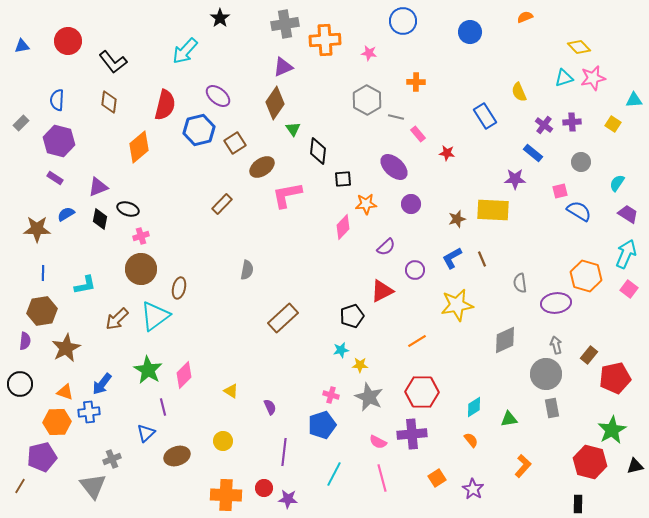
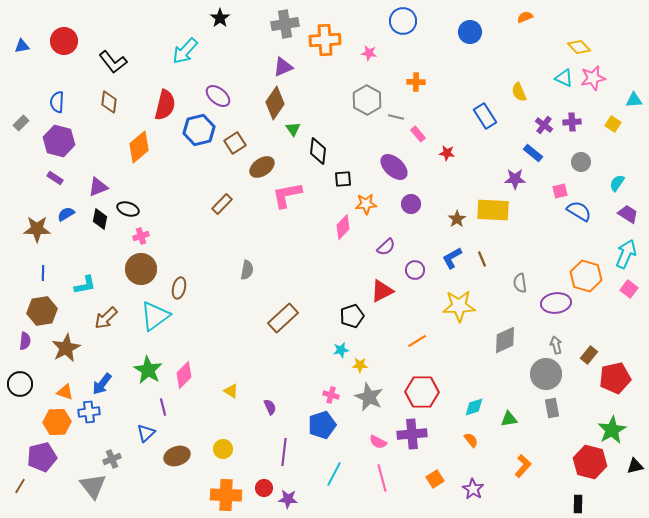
red circle at (68, 41): moved 4 px left
cyan triangle at (564, 78): rotated 42 degrees clockwise
blue semicircle at (57, 100): moved 2 px down
brown star at (457, 219): rotated 18 degrees counterclockwise
yellow star at (457, 305): moved 2 px right, 1 px down; rotated 8 degrees clockwise
brown arrow at (117, 319): moved 11 px left, 1 px up
cyan diamond at (474, 407): rotated 15 degrees clockwise
yellow circle at (223, 441): moved 8 px down
orange square at (437, 478): moved 2 px left, 1 px down
